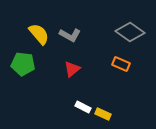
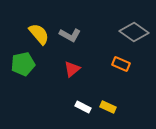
gray diamond: moved 4 px right
green pentagon: rotated 20 degrees counterclockwise
yellow rectangle: moved 5 px right, 7 px up
